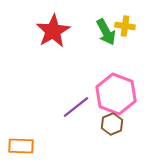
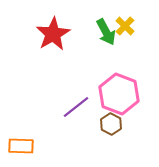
yellow cross: rotated 36 degrees clockwise
red star: moved 3 px down
pink hexagon: moved 3 px right
brown hexagon: moved 1 px left; rotated 10 degrees counterclockwise
